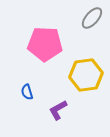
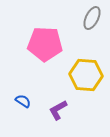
gray ellipse: rotated 15 degrees counterclockwise
yellow hexagon: rotated 12 degrees clockwise
blue semicircle: moved 4 px left, 9 px down; rotated 140 degrees clockwise
